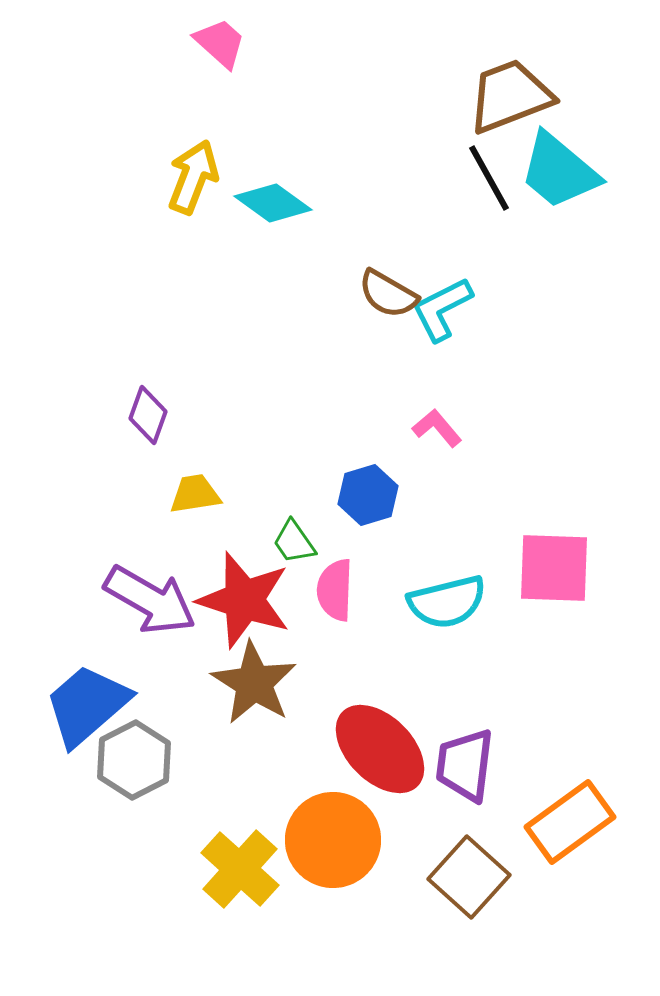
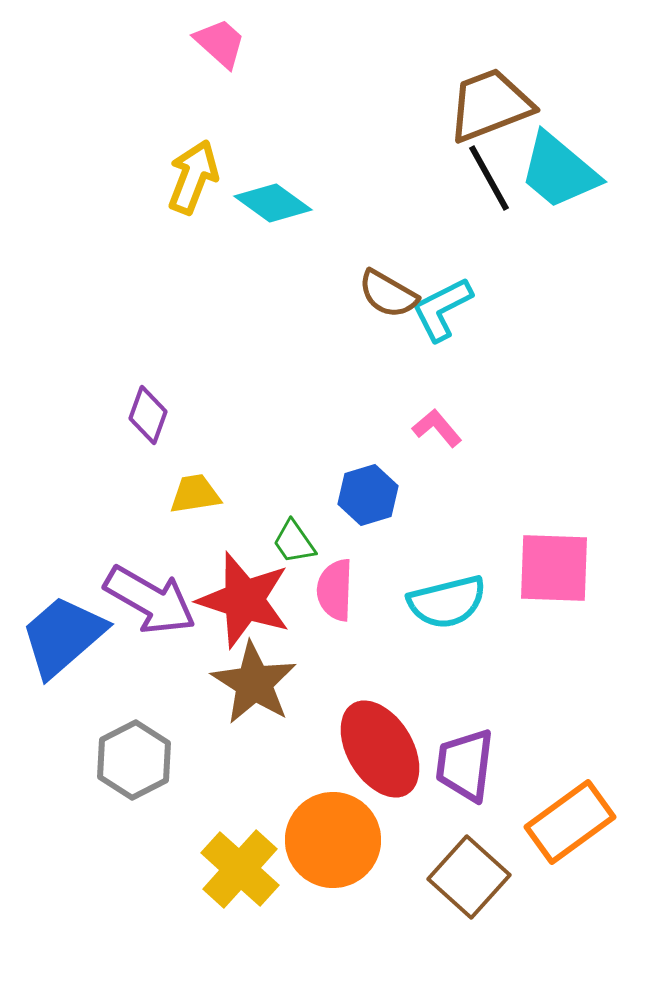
brown trapezoid: moved 20 px left, 9 px down
blue trapezoid: moved 24 px left, 69 px up
red ellipse: rotated 14 degrees clockwise
